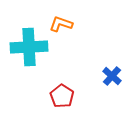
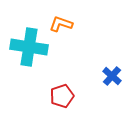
cyan cross: rotated 12 degrees clockwise
red pentagon: rotated 20 degrees clockwise
